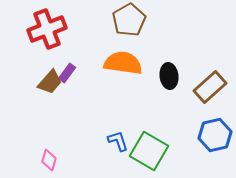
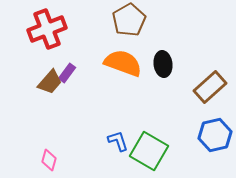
orange semicircle: rotated 12 degrees clockwise
black ellipse: moved 6 px left, 12 px up
